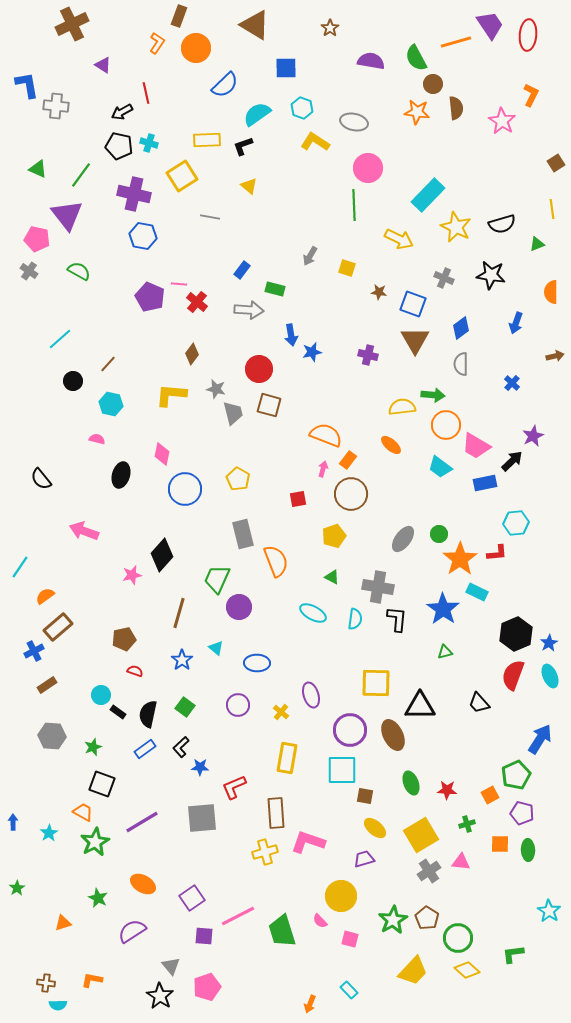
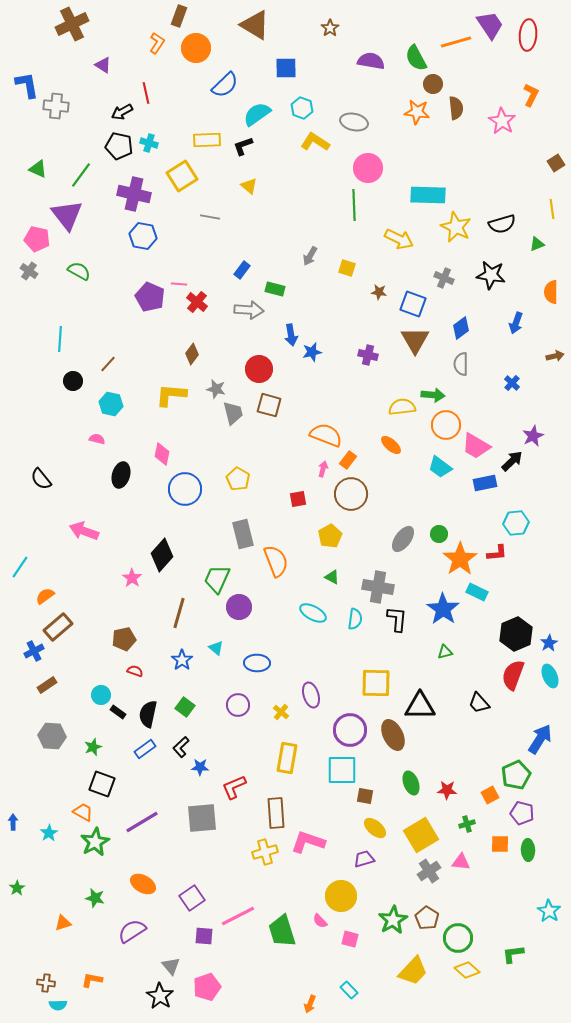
cyan rectangle at (428, 195): rotated 48 degrees clockwise
cyan line at (60, 339): rotated 45 degrees counterclockwise
yellow pentagon at (334, 536): moved 4 px left; rotated 10 degrees counterclockwise
pink star at (132, 575): moved 3 px down; rotated 24 degrees counterclockwise
green star at (98, 898): moved 3 px left; rotated 12 degrees counterclockwise
